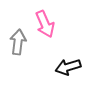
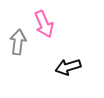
pink arrow: moved 1 px left
